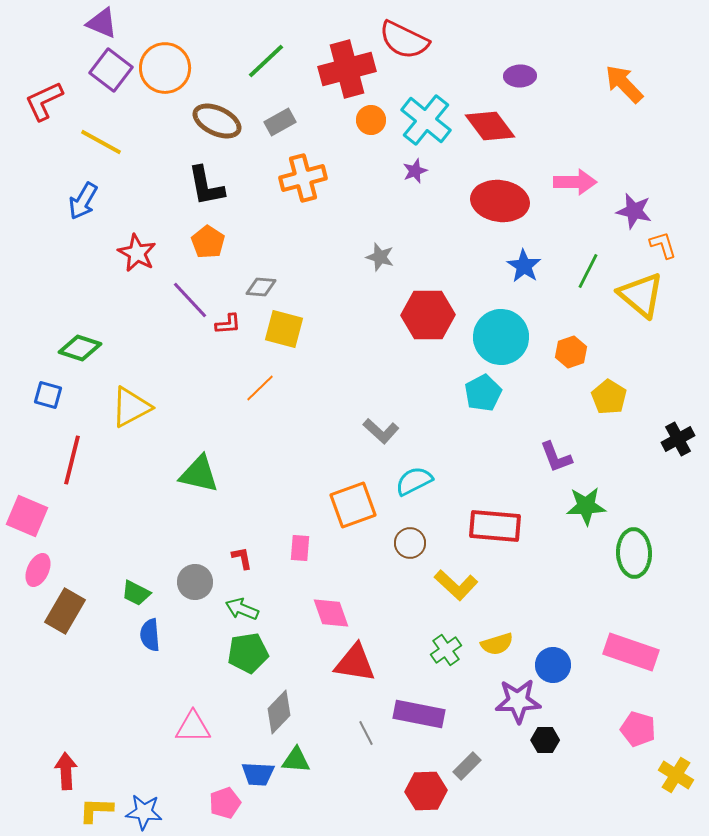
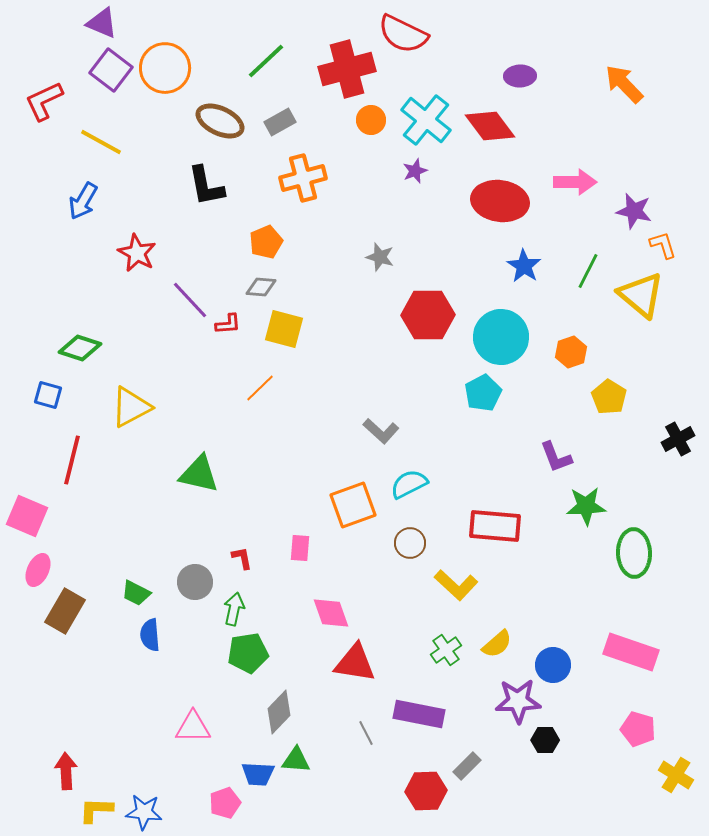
red semicircle at (404, 40): moved 1 px left, 6 px up
brown ellipse at (217, 121): moved 3 px right
orange pentagon at (208, 242): moved 58 px right; rotated 16 degrees clockwise
cyan semicircle at (414, 481): moved 5 px left, 3 px down
green arrow at (242, 609): moved 8 px left; rotated 80 degrees clockwise
yellow semicircle at (497, 644): rotated 24 degrees counterclockwise
